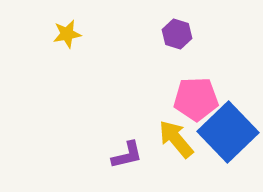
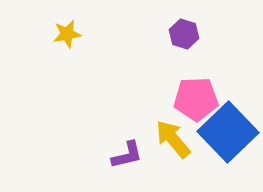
purple hexagon: moved 7 px right
yellow arrow: moved 3 px left
